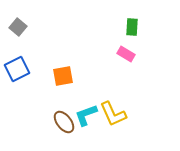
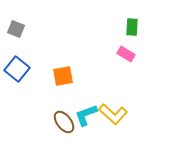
gray square: moved 2 px left, 2 px down; rotated 18 degrees counterclockwise
blue square: rotated 25 degrees counterclockwise
yellow L-shape: rotated 24 degrees counterclockwise
